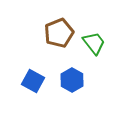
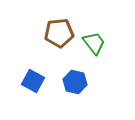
brown pentagon: rotated 16 degrees clockwise
blue hexagon: moved 3 px right, 2 px down; rotated 15 degrees counterclockwise
